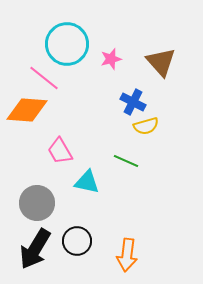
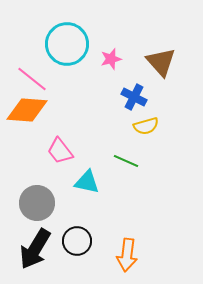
pink line: moved 12 px left, 1 px down
blue cross: moved 1 px right, 5 px up
pink trapezoid: rotated 8 degrees counterclockwise
